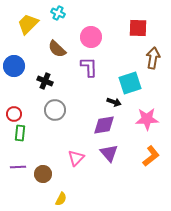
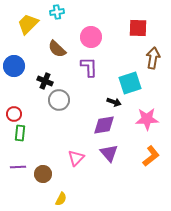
cyan cross: moved 1 px left, 1 px up; rotated 32 degrees counterclockwise
gray circle: moved 4 px right, 10 px up
